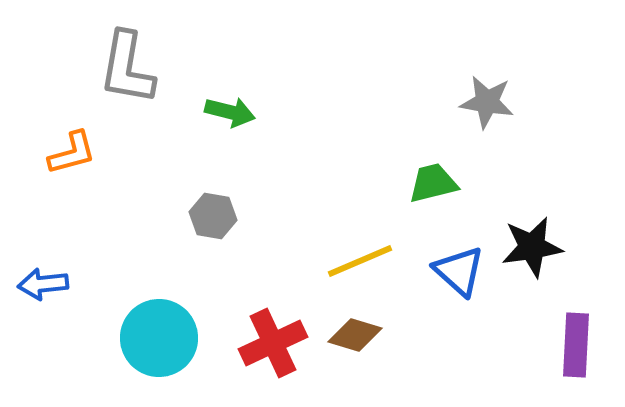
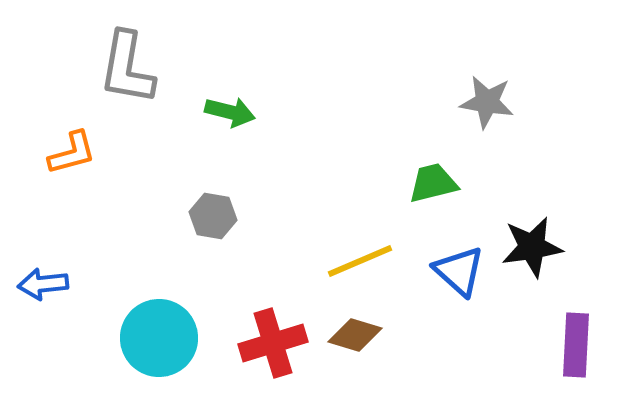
red cross: rotated 8 degrees clockwise
